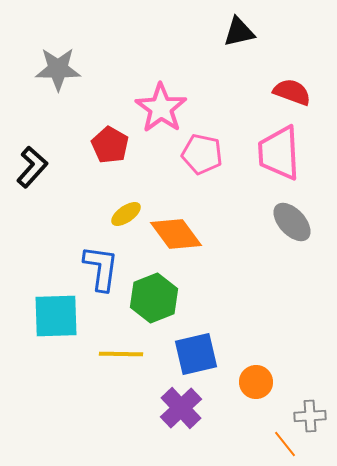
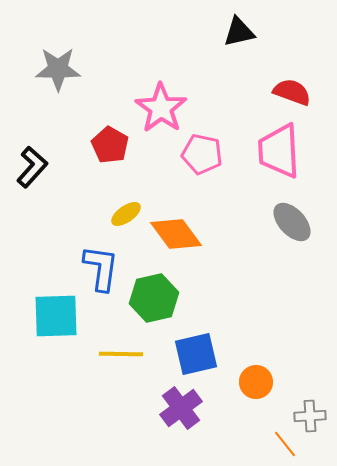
pink trapezoid: moved 2 px up
green hexagon: rotated 9 degrees clockwise
purple cross: rotated 6 degrees clockwise
